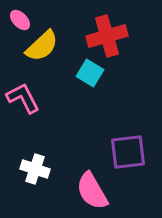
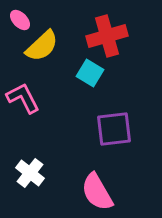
purple square: moved 14 px left, 23 px up
white cross: moved 5 px left, 4 px down; rotated 20 degrees clockwise
pink semicircle: moved 5 px right, 1 px down
